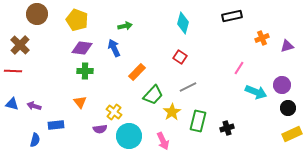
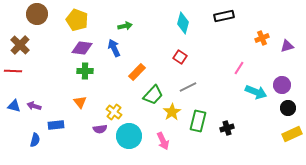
black rectangle: moved 8 px left
blue triangle: moved 2 px right, 2 px down
